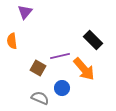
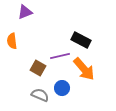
purple triangle: rotated 28 degrees clockwise
black rectangle: moved 12 px left; rotated 18 degrees counterclockwise
gray semicircle: moved 3 px up
